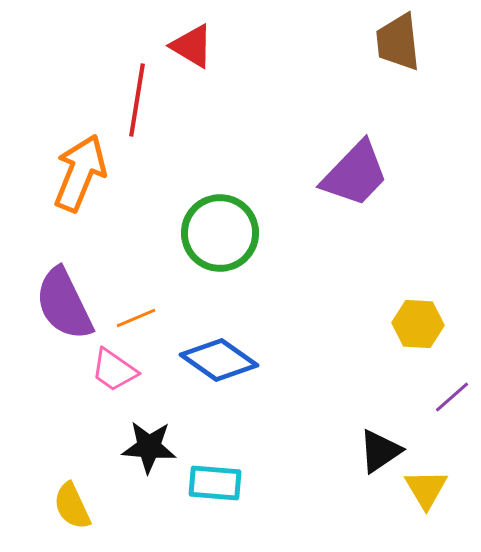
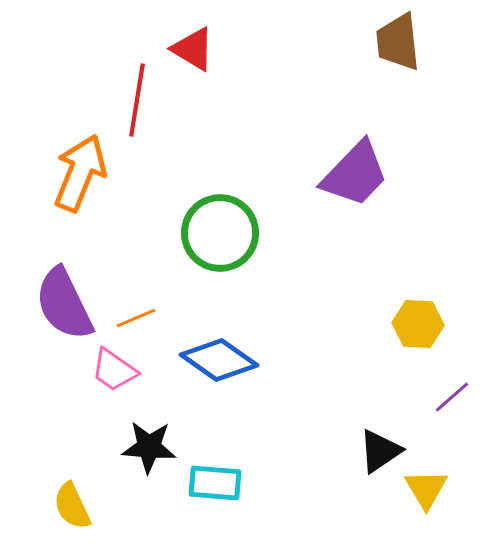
red triangle: moved 1 px right, 3 px down
